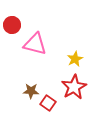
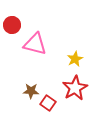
red star: moved 1 px right, 1 px down
